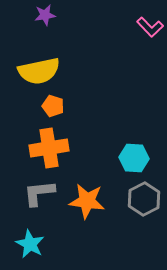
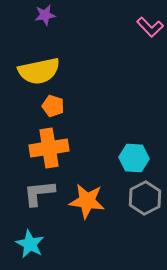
gray hexagon: moved 1 px right, 1 px up
